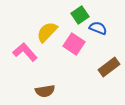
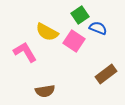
yellow semicircle: rotated 105 degrees counterclockwise
pink square: moved 3 px up
pink L-shape: rotated 10 degrees clockwise
brown rectangle: moved 3 px left, 7 px down
